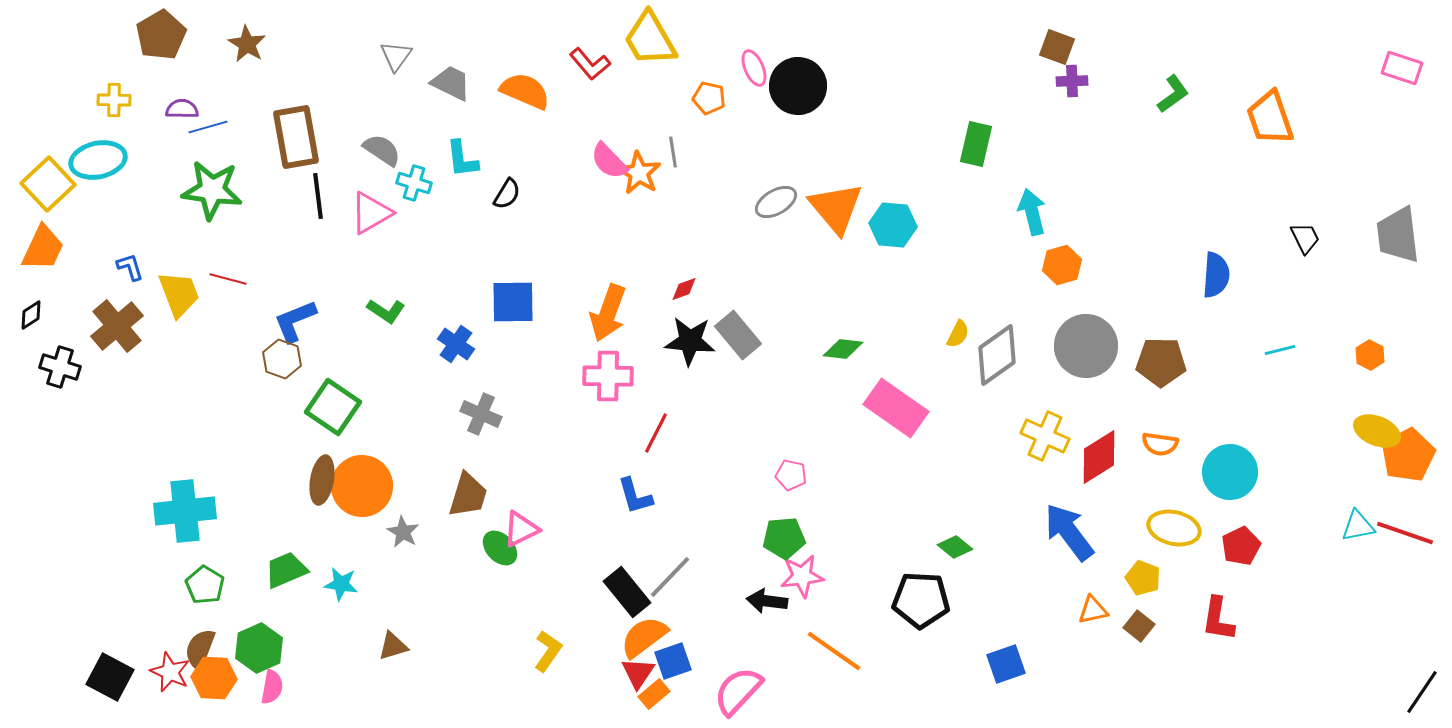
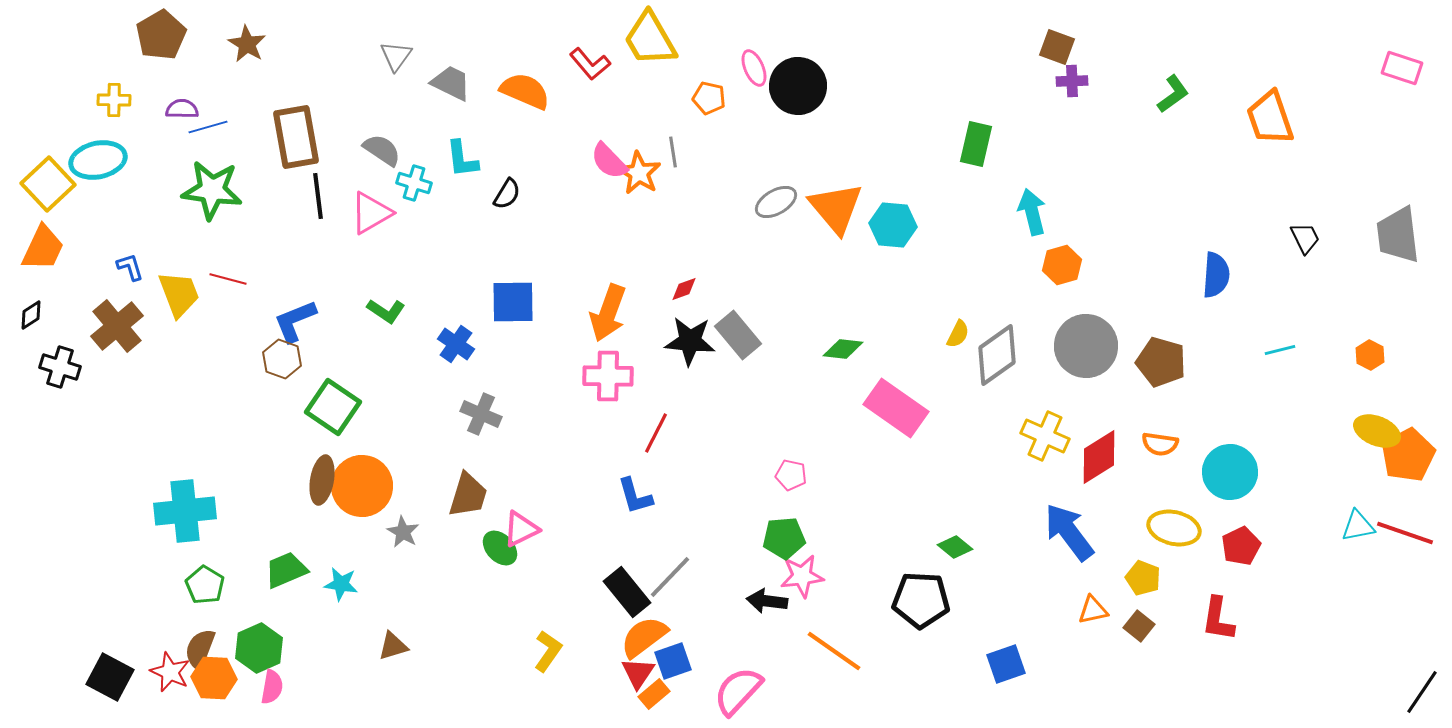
brown pentagon at (1161, 362): rotated 15 degrees clockwise
